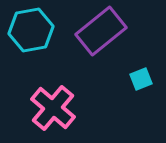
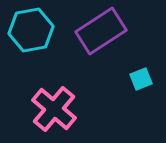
purple rectangle: rotated 6 degrees clockwise
pink cross: moved 1 px right, 1 px down
